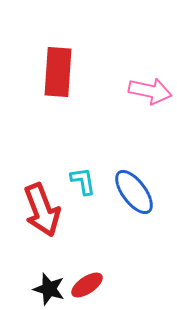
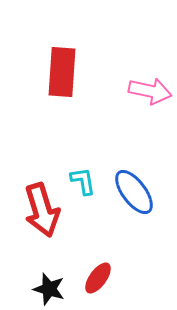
red rectangle: moved 4 px right
red arrow: rotated 4 degrees clockwise
red ellipse: moved 11 px right, 7 px up; rotated 20 degrees counterclockwise
